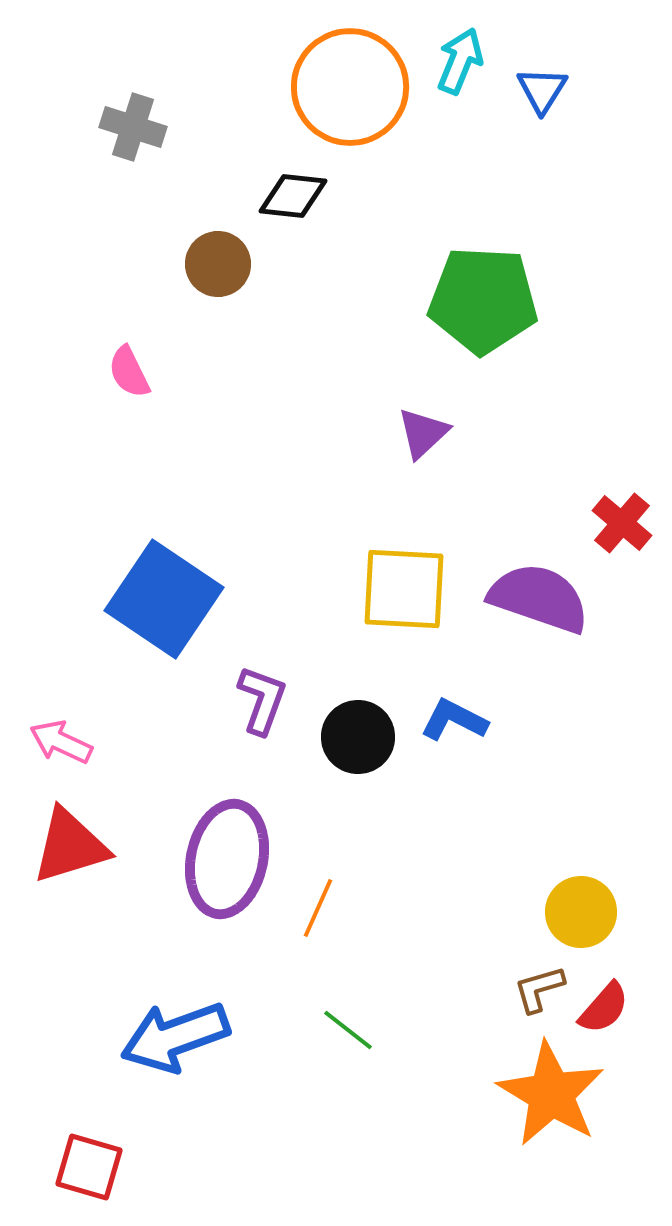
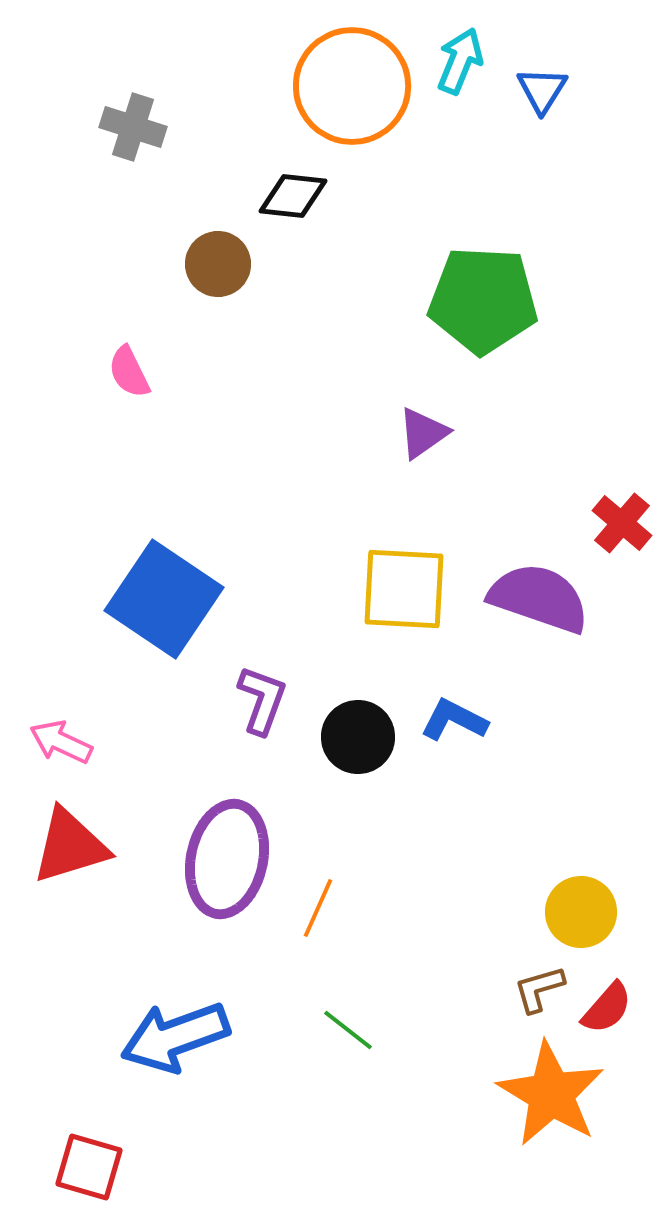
orange circle: moved 2 px right, 1 px up
purple triangle: rotated 8 degrees clockwise
red semicircle: moved 3 px right
